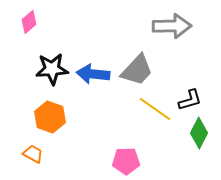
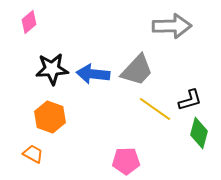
green diamond: rotated 12 degrees counterclockwise
